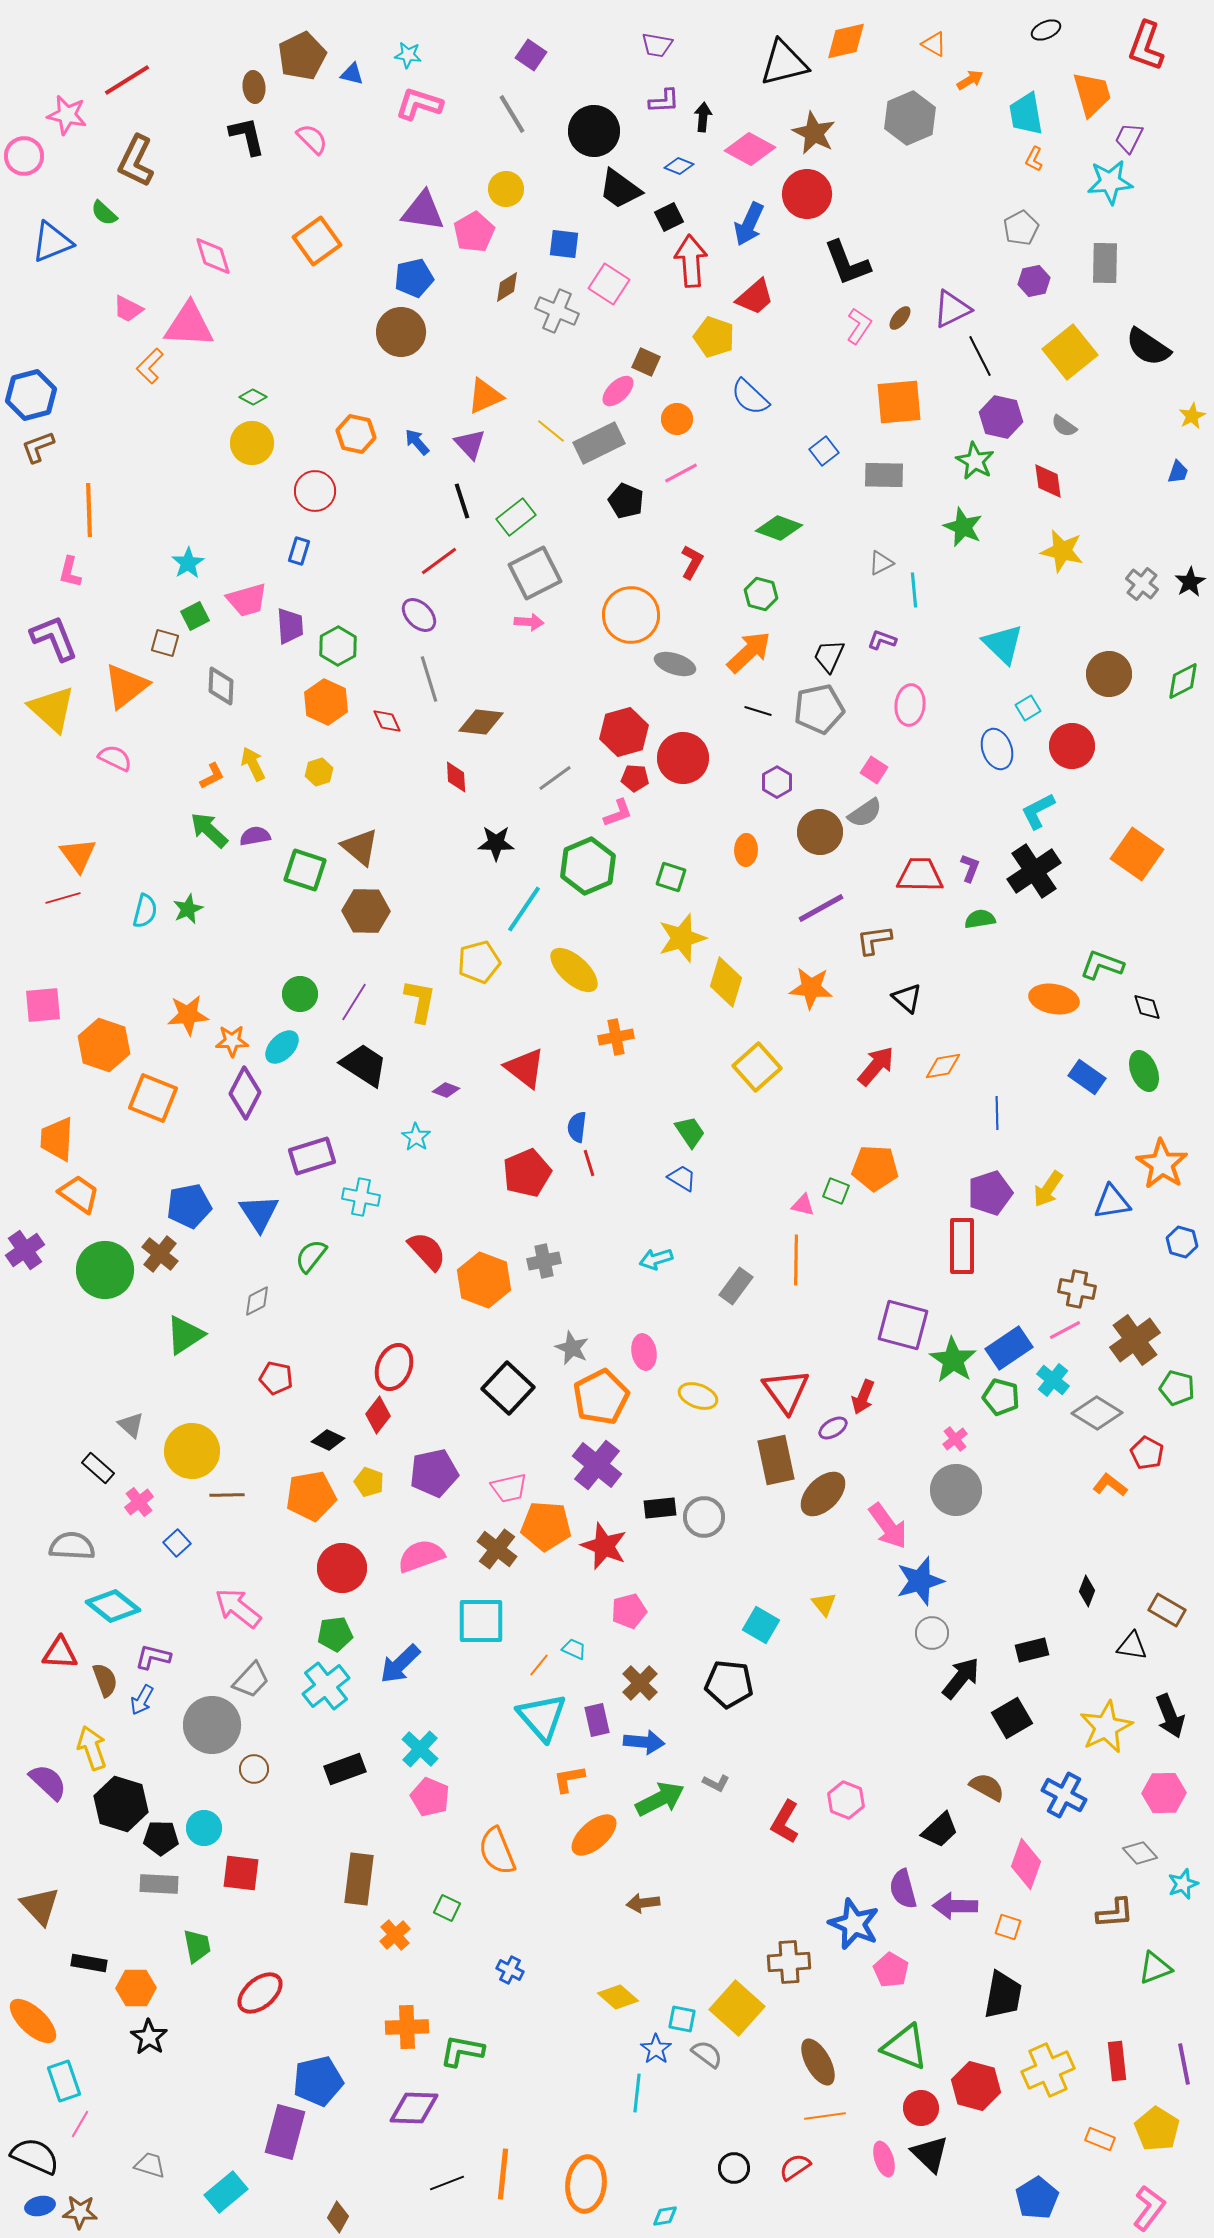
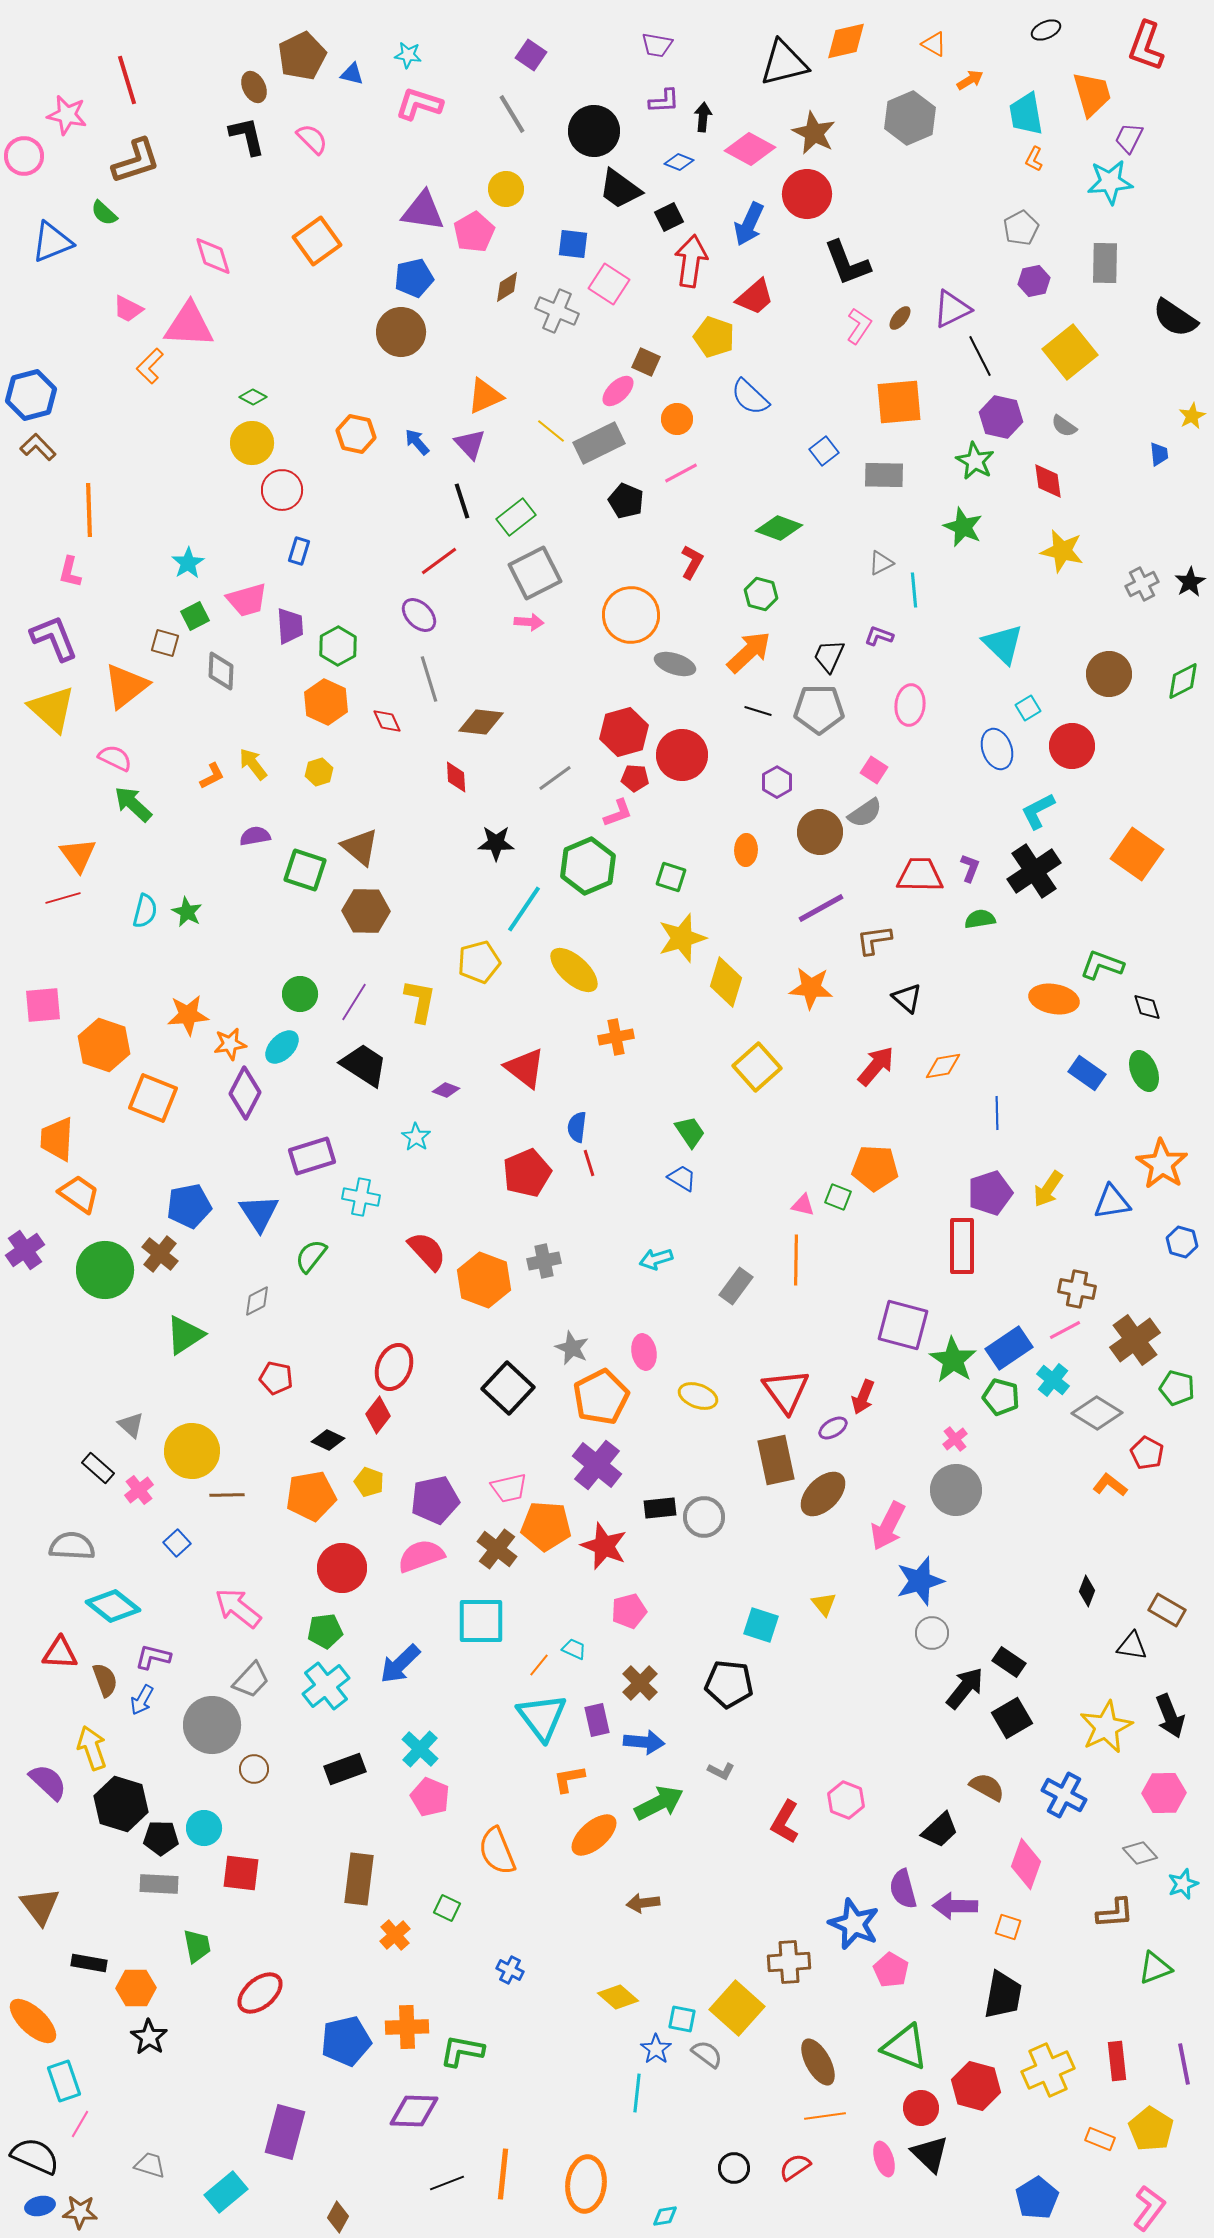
red line at (127, 80): rotated 75 degrees counterclockwise
brown ellipse at (254, 87): rotated 20 degrees counterclockwise
brown L-shape at (136, 161): rotated 134 degrees counterclockwise
blue diamond at (679, 166): moved 4 px up
blue square at (564, 244): moved 9 px right
red arrow at (691, 261): rotated 12 degrees clockwise
black semicircle at (1148, 347): moved 27 px right, 29 px up
brown L-shape at (38, 447): rotated 66 degrees clockwise
blue trapezoid at (1178, 472): moved 19 px left, 18 px up; rotated 25 degrees counterclockwise
red circle at (315, 491): moved 33 px left, 1 px up
gray cross at (1142, 584): rotated 24 degrees clockwise
purple L-shape at (882, 640): moved 3 px left, 4 px up
gray diamond at (221, 686): moved 15 px up
gray pentagon at (819, 709): rotated 12 degrees clockwise
red circle at (683, 758): moved 1 px left, 3 px up
yellow arrow at (253, 764): rotated 12 degrees counterclockwise
green arrow at (209, 830): moved 76 px left, 26 px up
green star at (188, 909): moved 1 px left, 3 px down; rotated 20 degrees counterclockwise
orange star at (232, 1041): moved 2 px left, 3 px down; rotated 8 degrees counterclockwise
blue rectangle at (1087, 1077): moved 4 px up
green square at (836, 1191): moved 2 px right, 6 px down
purple pentagon at (434, 1473): moved 1 px right, 27 px down
pink cross at (139, 1502): moved 12 px up
pink arrow at (888, 1526): rotated 63 degrees clockwise
cyan square at (761, 1625): rotated 12 degrees counterclockwise
green pentagon at (335, 1634): moved 10 px left, 3 px up
black rectangle at (1032, 1650): moved 23 px left, 12 px down; rotated 48 degrees clockwise
black arrow at (961, 1678): moved 4 px right, 10 px down
cyan triangle at (542, 1717): rotated 4 degrees clockwise
gray L-shape at (716, 1783): moved 5 px right, 12 px up
green arrow at (660, 1799): moved 1 px left, 4 px down
brown triangle at (40, 1906): rotated 6 degrees clockwise
blue pentagon at (318, 2081): moved 28 px right, 40 px up
purple diamond at (414, 2108): moved 3 px down
yellow pentagon at (1157, 2129): moved 6 px left
